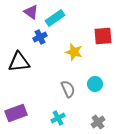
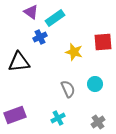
red square: moved 6 px down
purple rectangle: moved 1 px left, 2 px down
